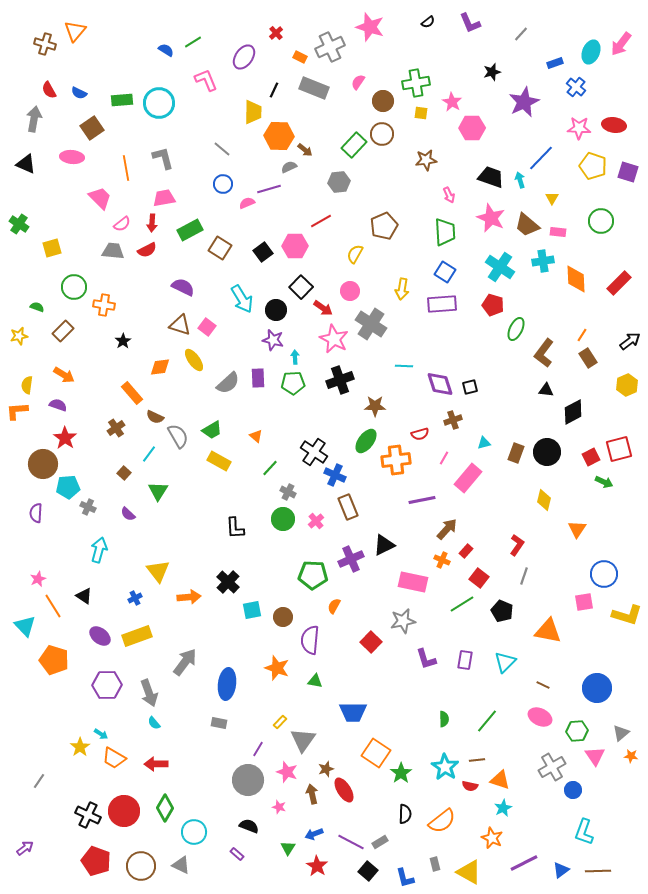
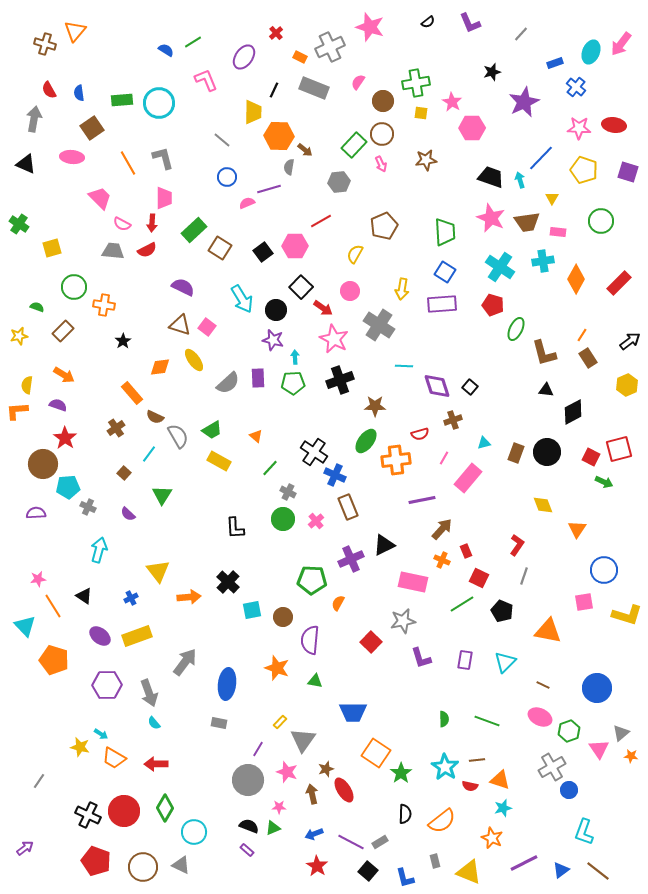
blue semicircle at (79, 93): rotated 56 degrees clockwise
gray line at (222, 149): moved 9 px up
yellow pentagon at (593, 166): moved 9 px left, 4 px down
gray semicircle at (289, 167): rotated 56 degrees counterclockwise
orange line at (126, 168): moved 2 px right, 5 px up; rotated 20 degrees counterclockwise
blue circle at (223, 184): moved 4 px right, 7 px up
pink arrow at (449, 195): moved 68 px left, 31 px up
pink trapezoid at (164, 198): rotated 100 degrees clockwise
pink semicircle at (122, 224): rotated 66 degrees clockwise
brown trapezoid at (527, 225): moved 3 px up; rotated 48 degrees counterclockwise
green rectangle at (190, 230): moved 4 px right; rotated 15 degrees counterclockwise
orange diamond at (576, 279): rotated 32 degrees clockwise
gray cross at (371, 324): moved 8 px right, 1 px down
brown L-shape at (544, 353): rotated 52 degrees counterclockwise
purple diamond at (440, 384): moved 3 px left, 2 px down
black square at (470, 387): rotated 35 degrees counterclockwise
red square at (591, 457): rotated 36 degrees counterclockwise
green triangle at (158, 491): moved 4 px right, 4 px down
yellow diamond at (544, 500): moved 1 px left, 5 px down; rotated 35 degrees counterclockwise
purple semicircle at (36, 513): rotated 84 degrees clockwise
brown arrow at (447, 529): moved 5 px left
red rectangle at (466, 551): rotated 64 degrees counterclockwise
blue circle at (604, 574): moved 4 px up
green pentagon at (313, 575): moved 1 px left, 5 px down
red square at (479, 578): rotated 12 degrees counterclockwise
pink star at (38, 579): rotated 14 degrees clockwise
blue cross at (135, 598): moved 4 px left
orange semicircle at (334, 606): moved 4 px right, 3 px up
purple L-shape at (426, 659): moved 5 px left, 1 px up
green line at (487, 721): rotated 70 degrees clockwise
green hexagon at (577, 731): moved 8 px left; rotated 15 degrees counterclockwise
yellow star at (80, 747): rotated 24 degrees counterclockwise
pink triangle at (595, 756): moved 4 px right, 7 px up
blue circle at (573, 790): moved 4 px left
pink star at (279, 807): rotated 16 degrees counterclockwise
cyan star at (503, 808): rotated 12 degrees clockwise
green triangle at (288, 848): moved 15 px left, 20 px up; rotated 35 degrees clockwise
purple rectangle at (237, 854): moved 10 px right, 4 px up
gray rectangle at (435, 864): moved 3 px up
brown circle at (141, 866): moved 2 px right, 1 px down
brown line at (598, 871): rotated 40 degrees clockwise
yellow triangle at (469, 872): rotated 8 degrees counterclockwise
